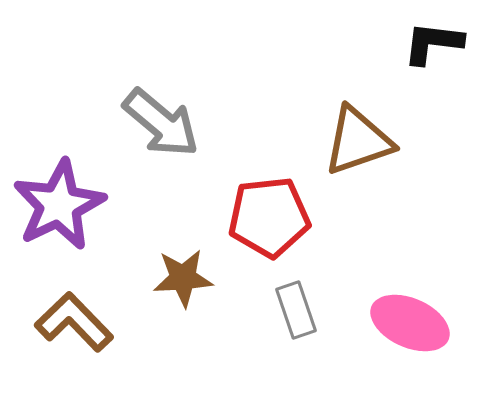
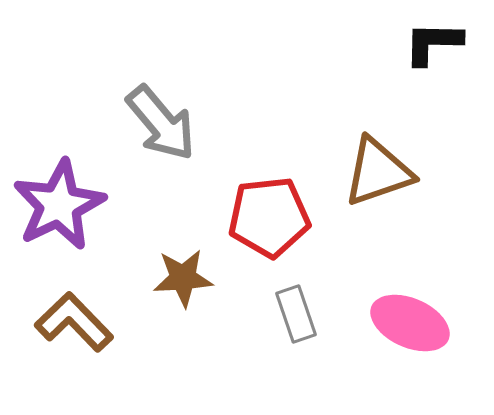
black L-shape: rotated 6 degrees counterclockwise
gray arrow: rotated 10 degrees clockwise
brown triangle: moved 20 px right, 31 px down
gray rectangle: moved 4 px down
